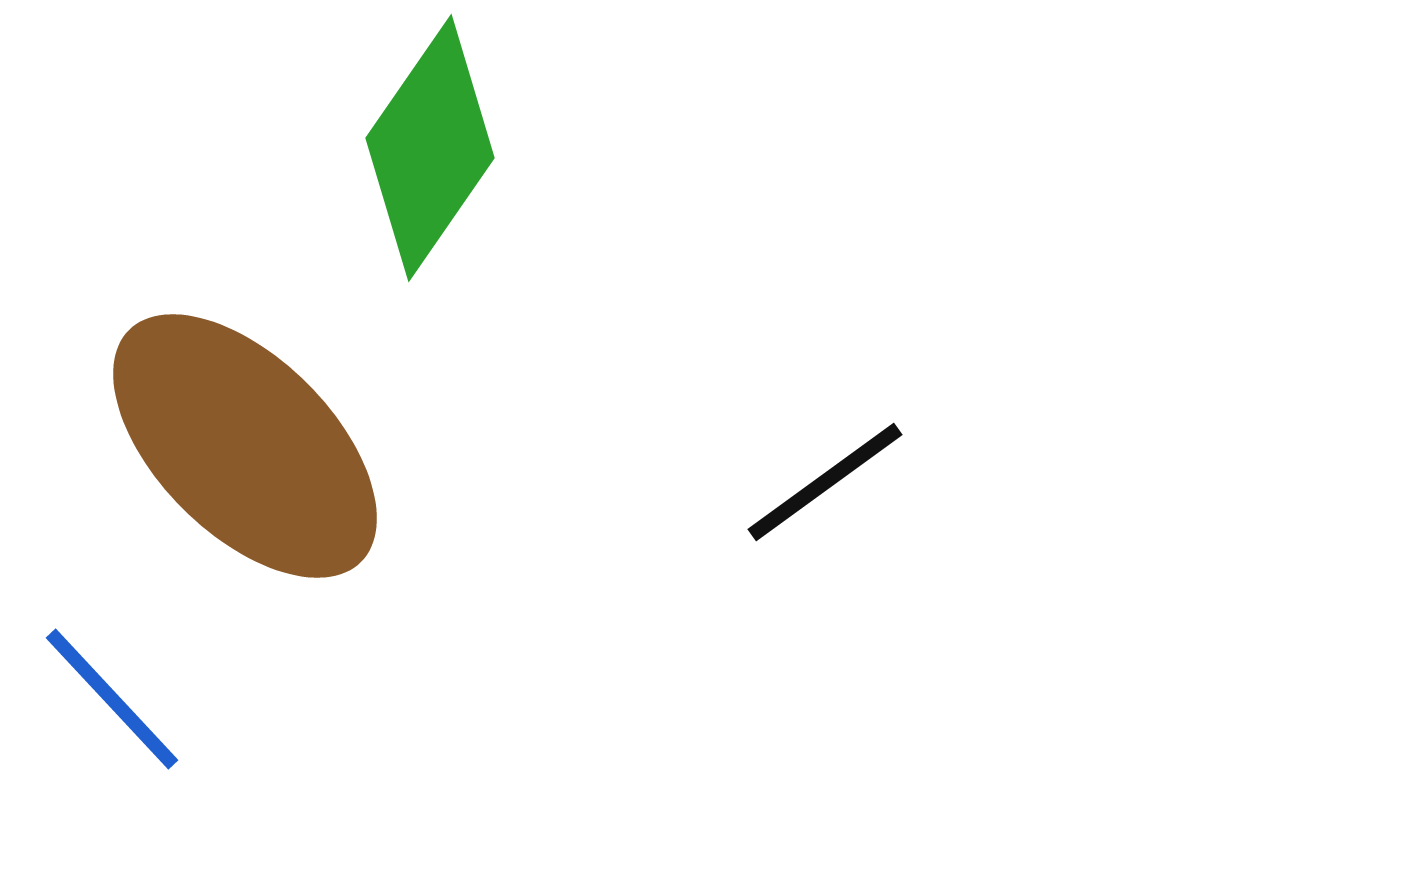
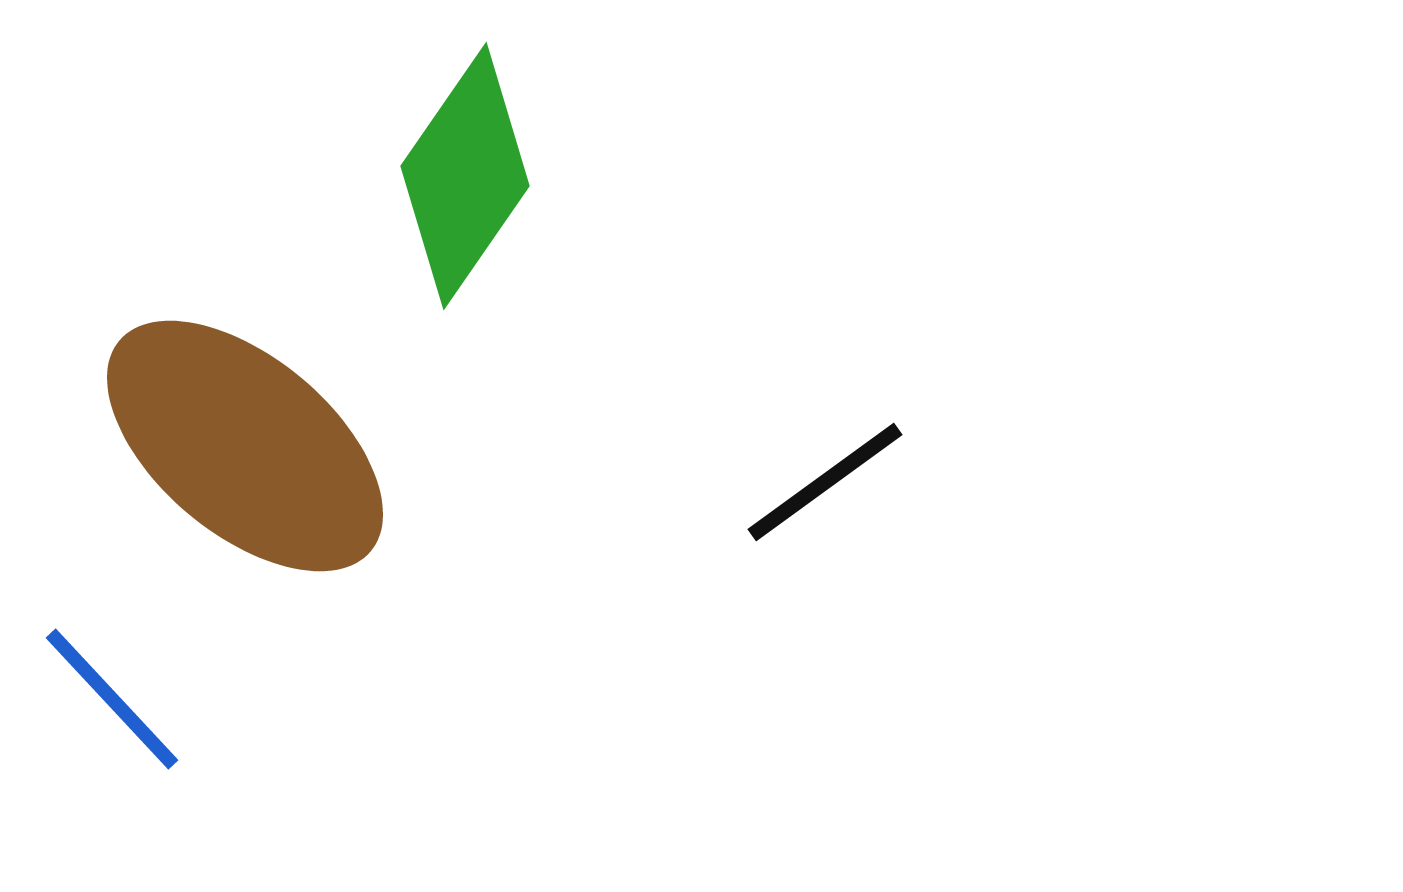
green diamond: moved 35 px right, 28 px down
brown ellipse: rotated 5 degrees counterclockwise
